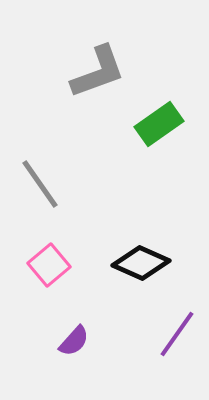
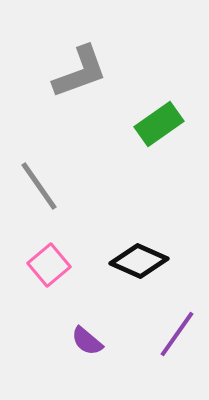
gray L-shape: moved 18 px left
gray line: moved 1 px left, 2 px down
black diamond: moved 2 px left, 2 px up
purple semicircle: moved 13 px right; rotated 88 degrees clockwise
